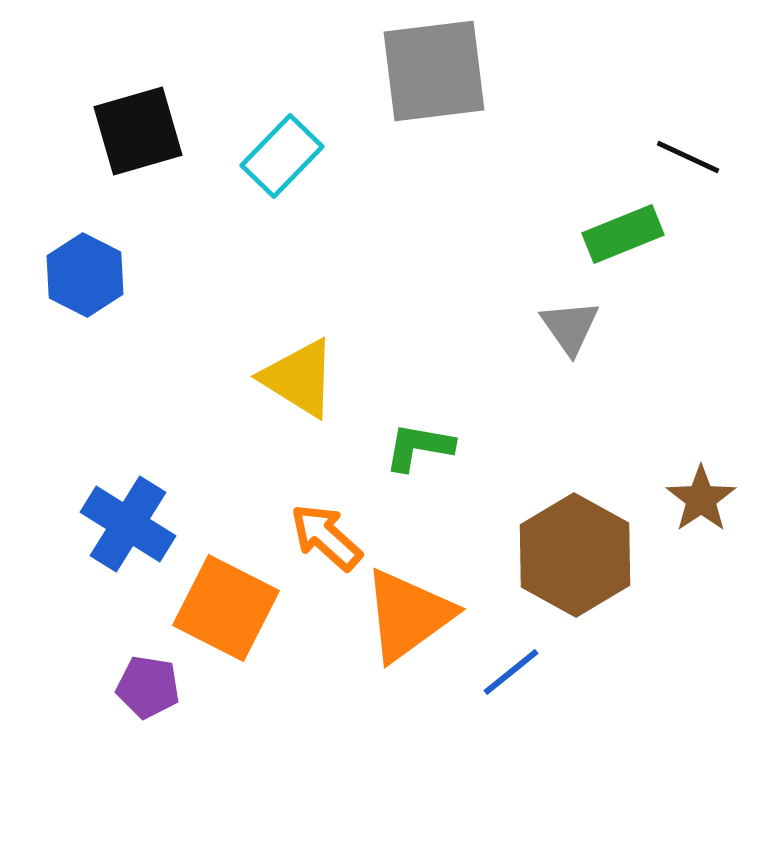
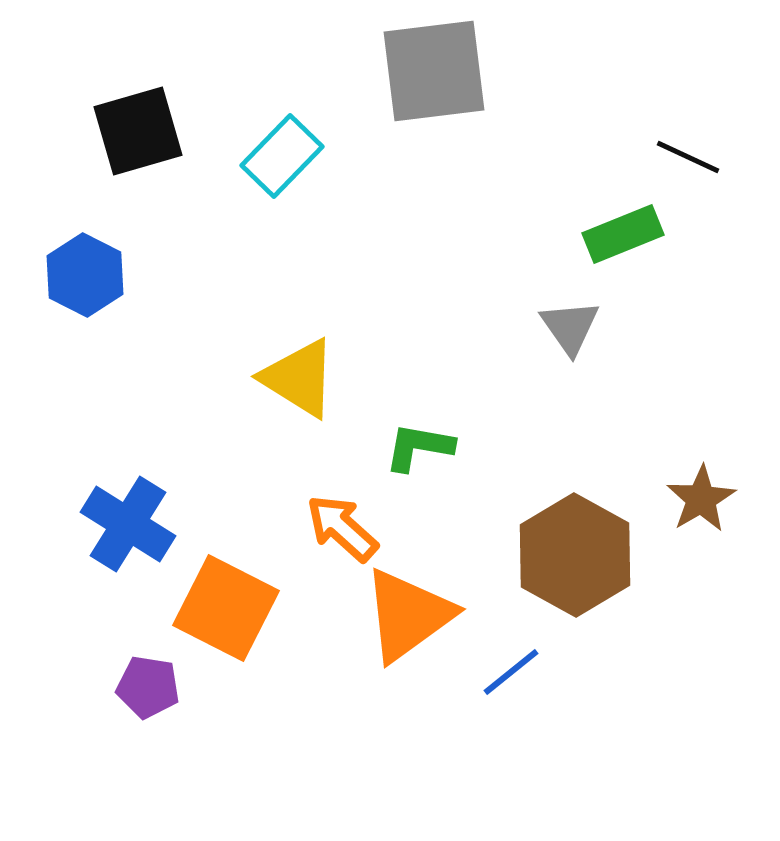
brown star: rotated 4 degrees clockwise
orange arrow: moved 16 px right, 9 px up
